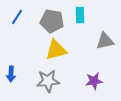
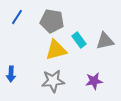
cyan rectangle: moved 1 px left, 25 px down; rotated 35 degrees counterclockwise
gray star: moved 5 px right
